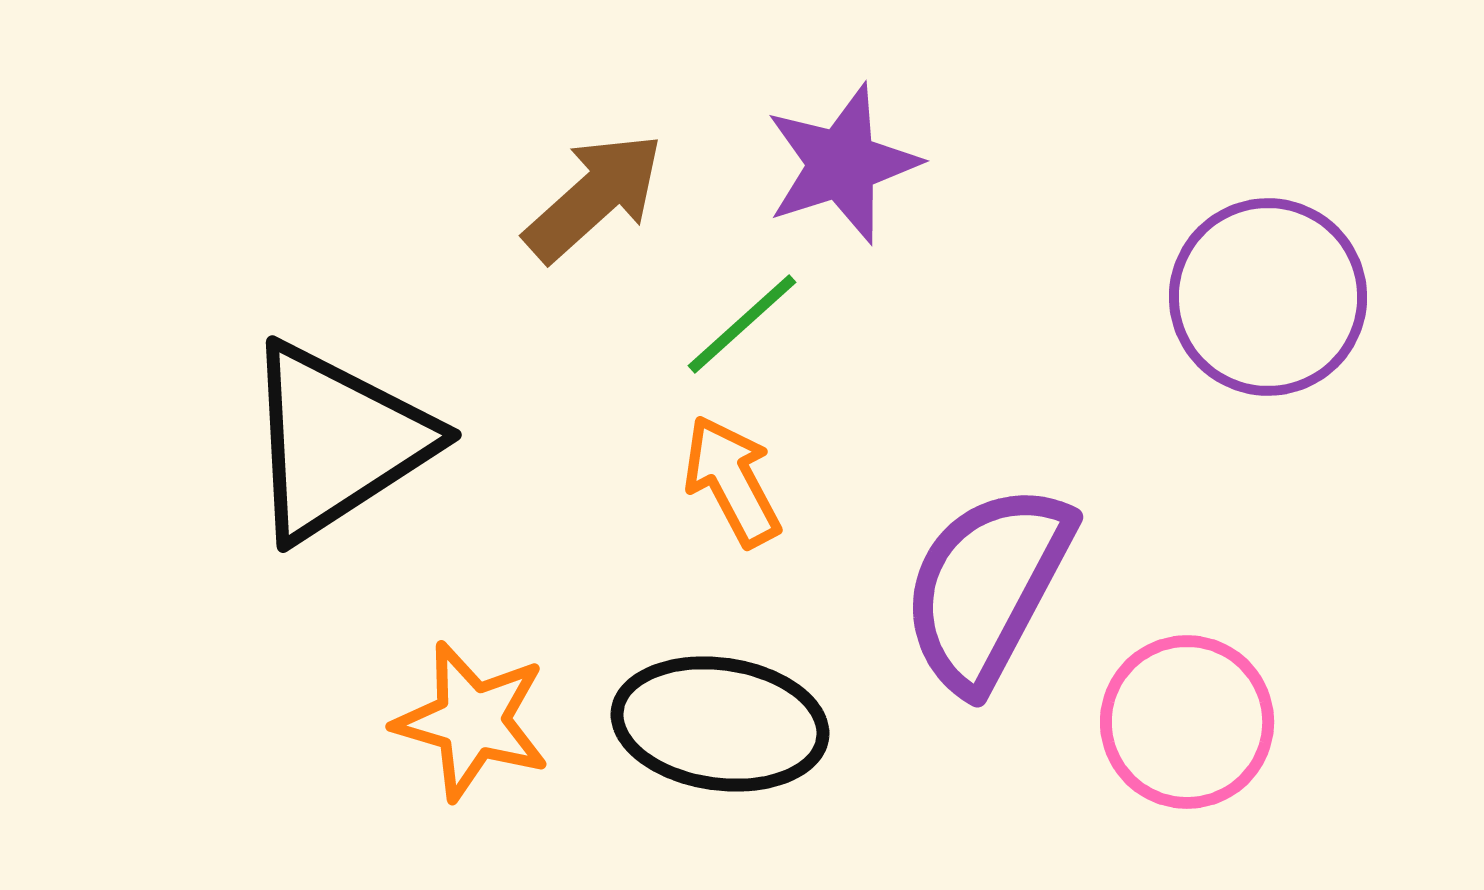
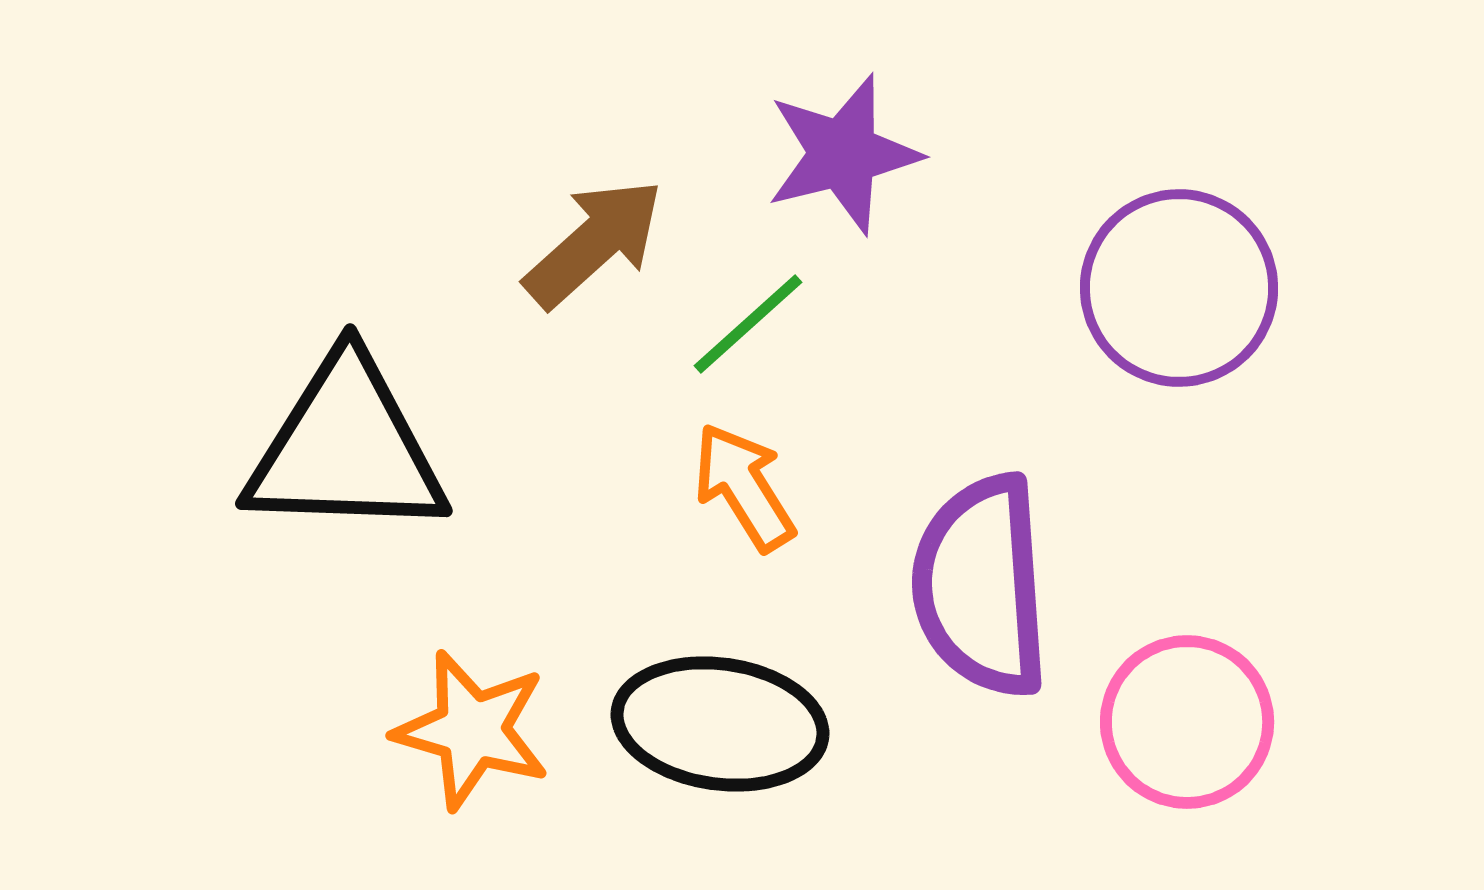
purple star: moved 1 px right, 10 px up; rotated 4 degrees clockwise
brown arrow: moved 46 px down
purple circle: moved 89 px left, 9 px up
green line: moved 6 px right
black triangle: moved 9 px right, 7 px down; rotated 35 degrees clockwise
orange arrow: moved 12 px right, 6 px down; rotated 4 degrees counterclockwise
purple semicircle: moved 6 px left, 1 px up; rotated 32 degrees counterclockwise
orange star: moved 9 px down
